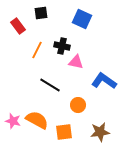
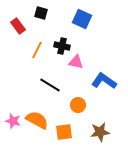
black square: rotated 24 degrees clockwise
